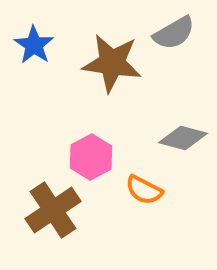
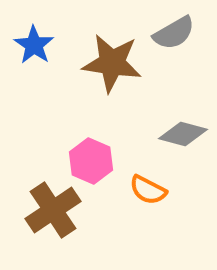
gray diamond: moved 4 px up
pink hexagon: moved 4 px down; rotated 9 degrees counterclockwise
orange semicircle: moved 4 px right
